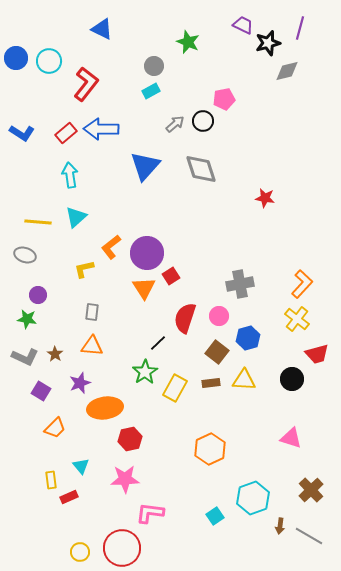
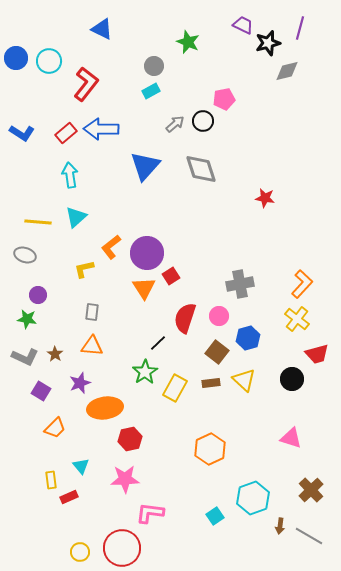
yellow triangle at (244, 380): rotated 40 degrees clockwise
